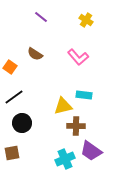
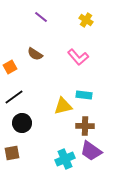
orange square: rotated 24 degrees clockwise
brown cross: moved 9 px right
